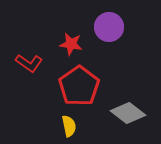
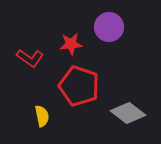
red star: rotated 15 degrees counterclockwise
red L-shape: moved 1 px right, 5 px up
red pentagon: rotated 18 degrees counterclockwise
yellow semicircle: moved 27 px left, 10 px up
